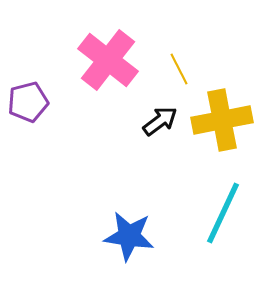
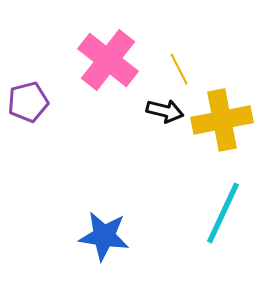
black arrow: moved 5 px right, 10 px up; rotated 51 degrees clockwise
blue star: moved 25 px left
